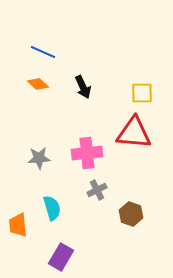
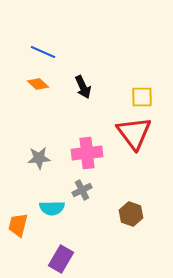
yellow square: moved 4 px down
red triangle: rotated 48 degrees clockwise
gray cross: moved 15 px left
cyan semicircle: rotated 105 degrees clockwise
orange trapezoid: rotated 20 degrees clockwise
purple rectangle: moved 2 px down
